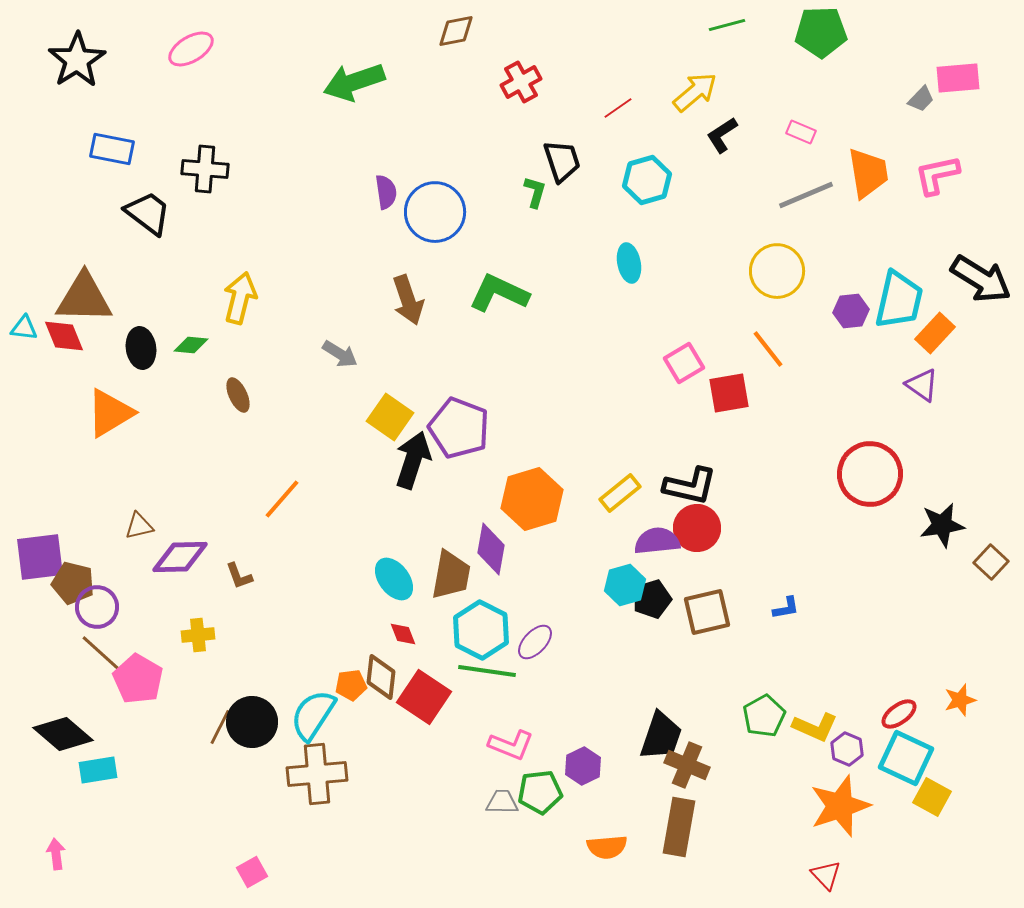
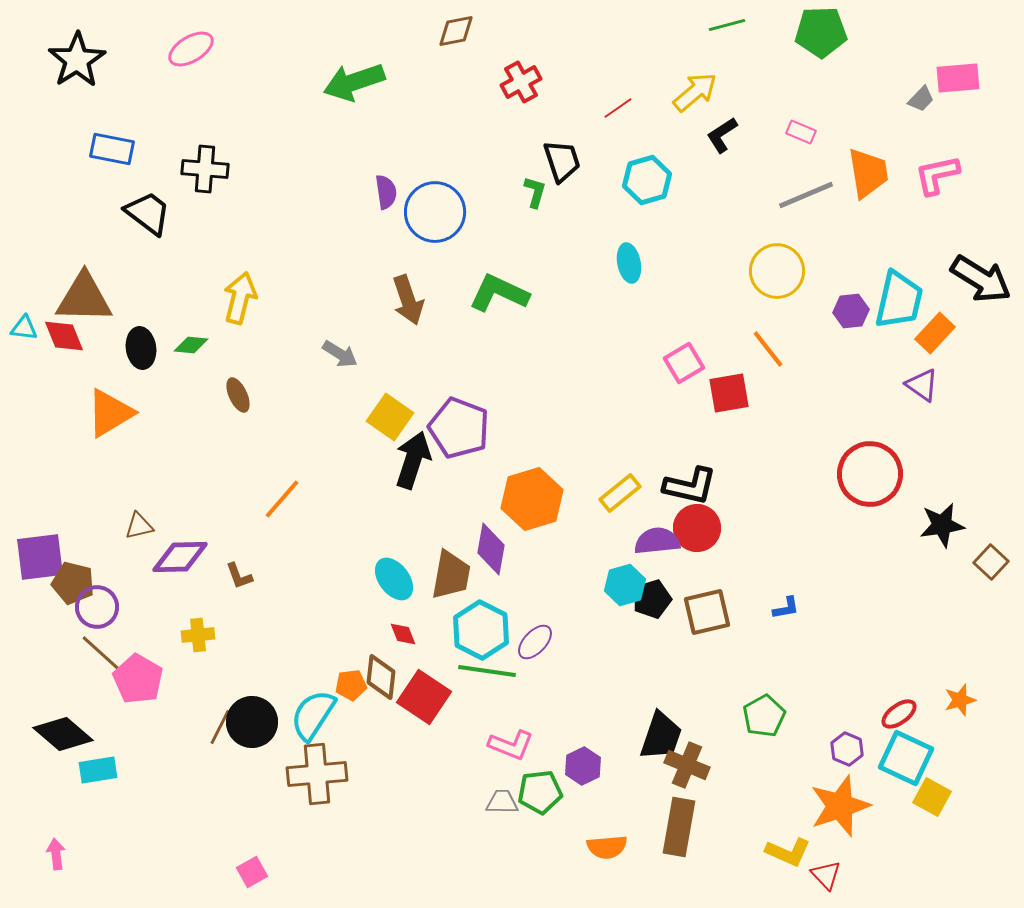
yellow L-shape at (815, 727): moved 27 px left, 125 px down
